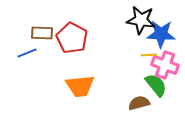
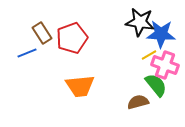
black star: moved 1 px left, 2 px down
brown rectangle: rotated 55 degrees clockwise
red pentagon: rotated 24 degrees clockwise
yellow line: rotated 28 degrees counterclockwise
brown semicircle: moved 1 px left, 1 px up
